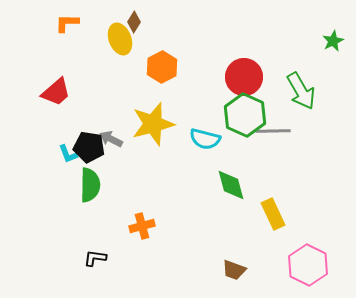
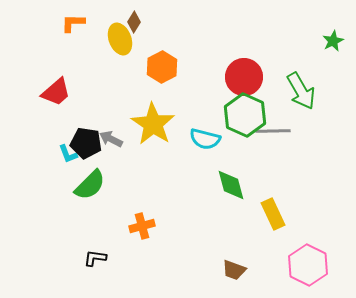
orange L-shape: moved 6 px right
yellow star: rotated 24 degrees counterclockwise
black pentagon: moved 3 px left, 4 px up
green semicircle: rotated 44 degrees clockwise
